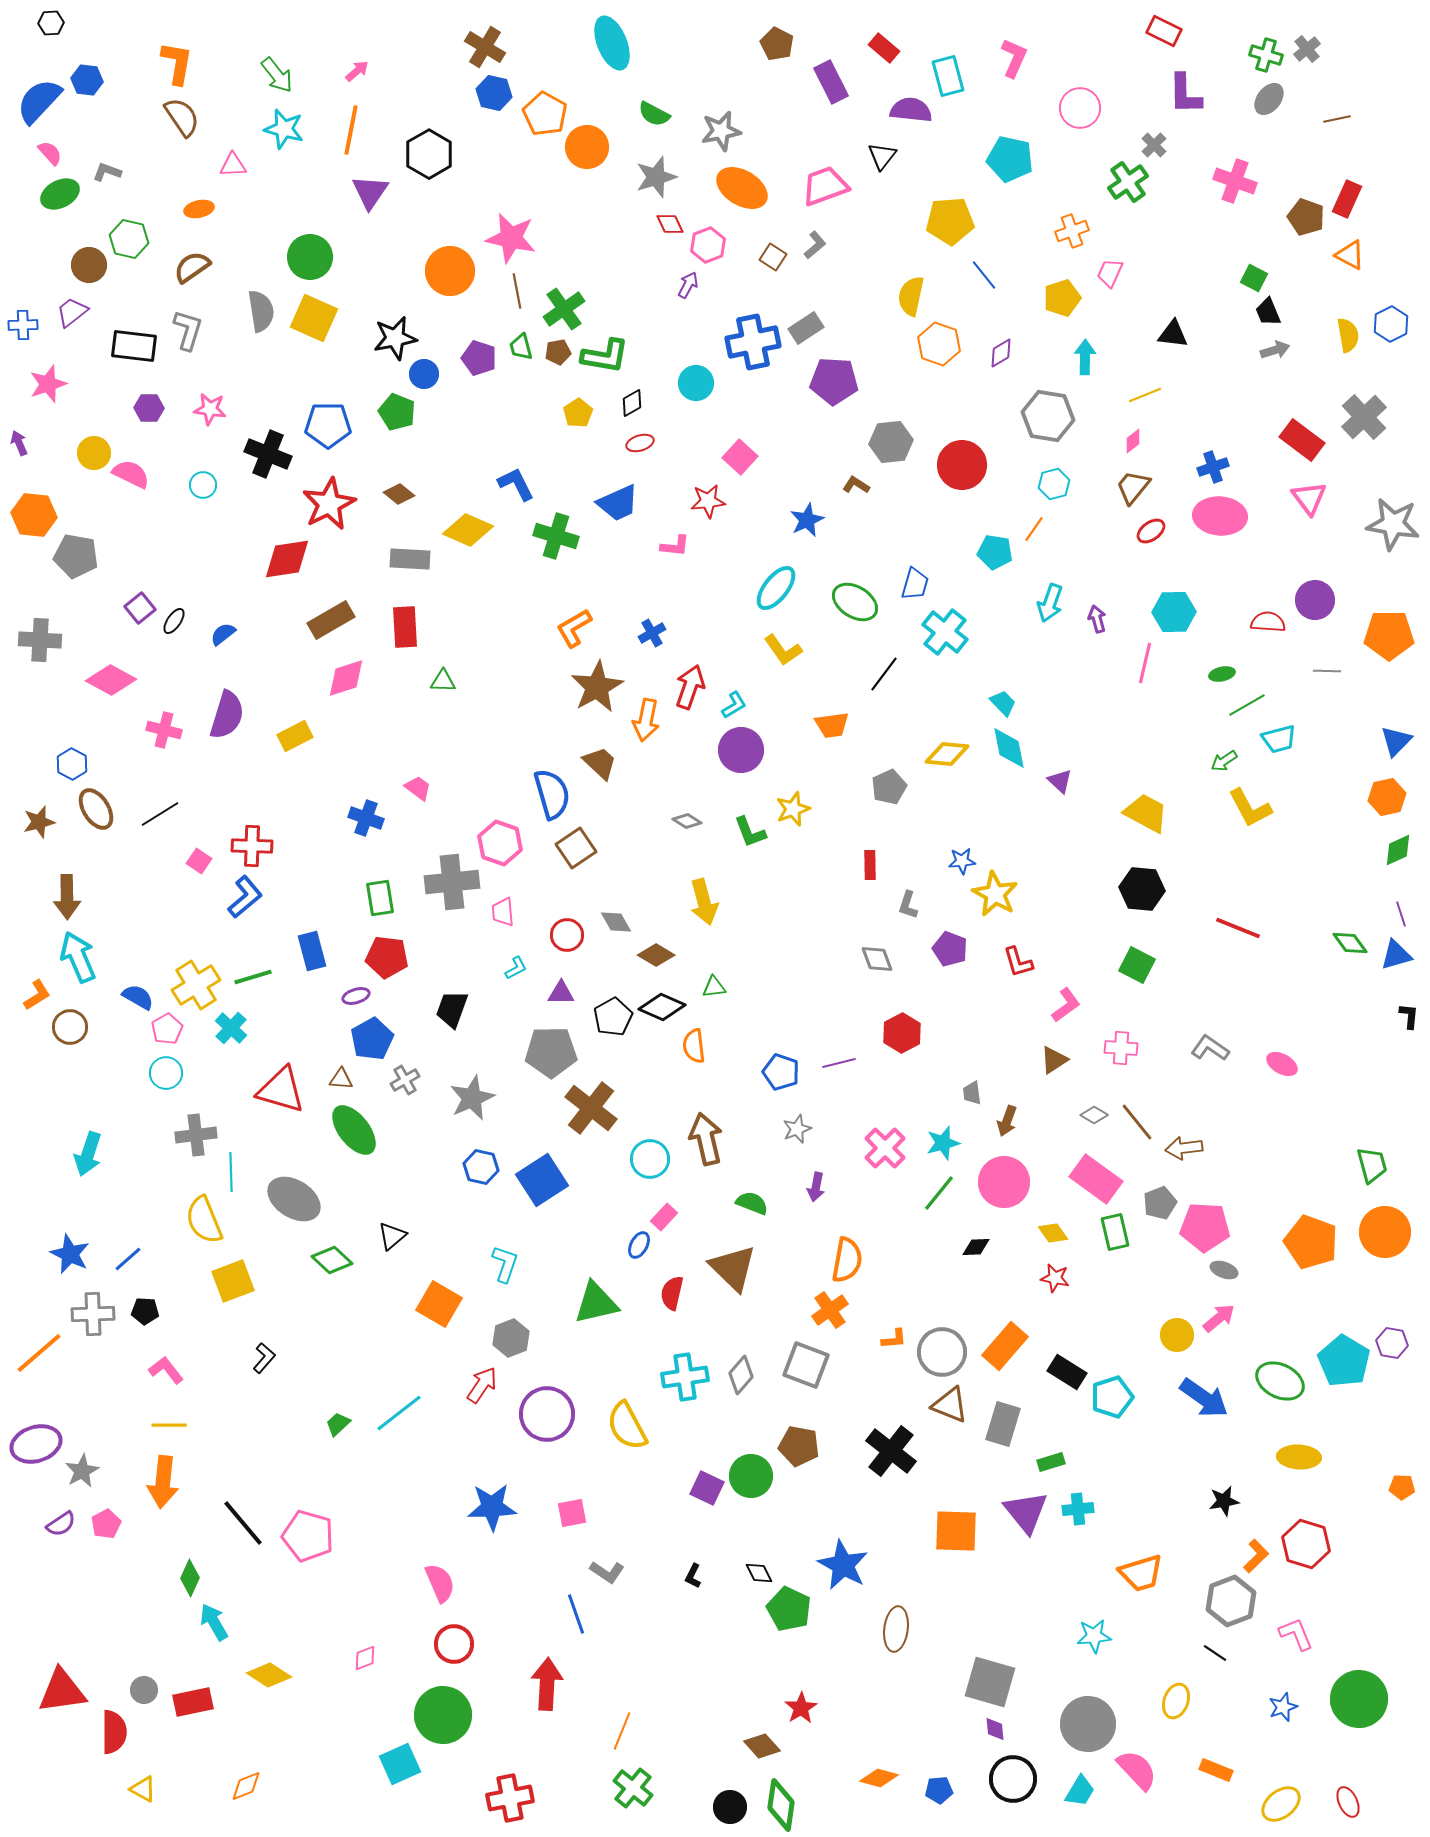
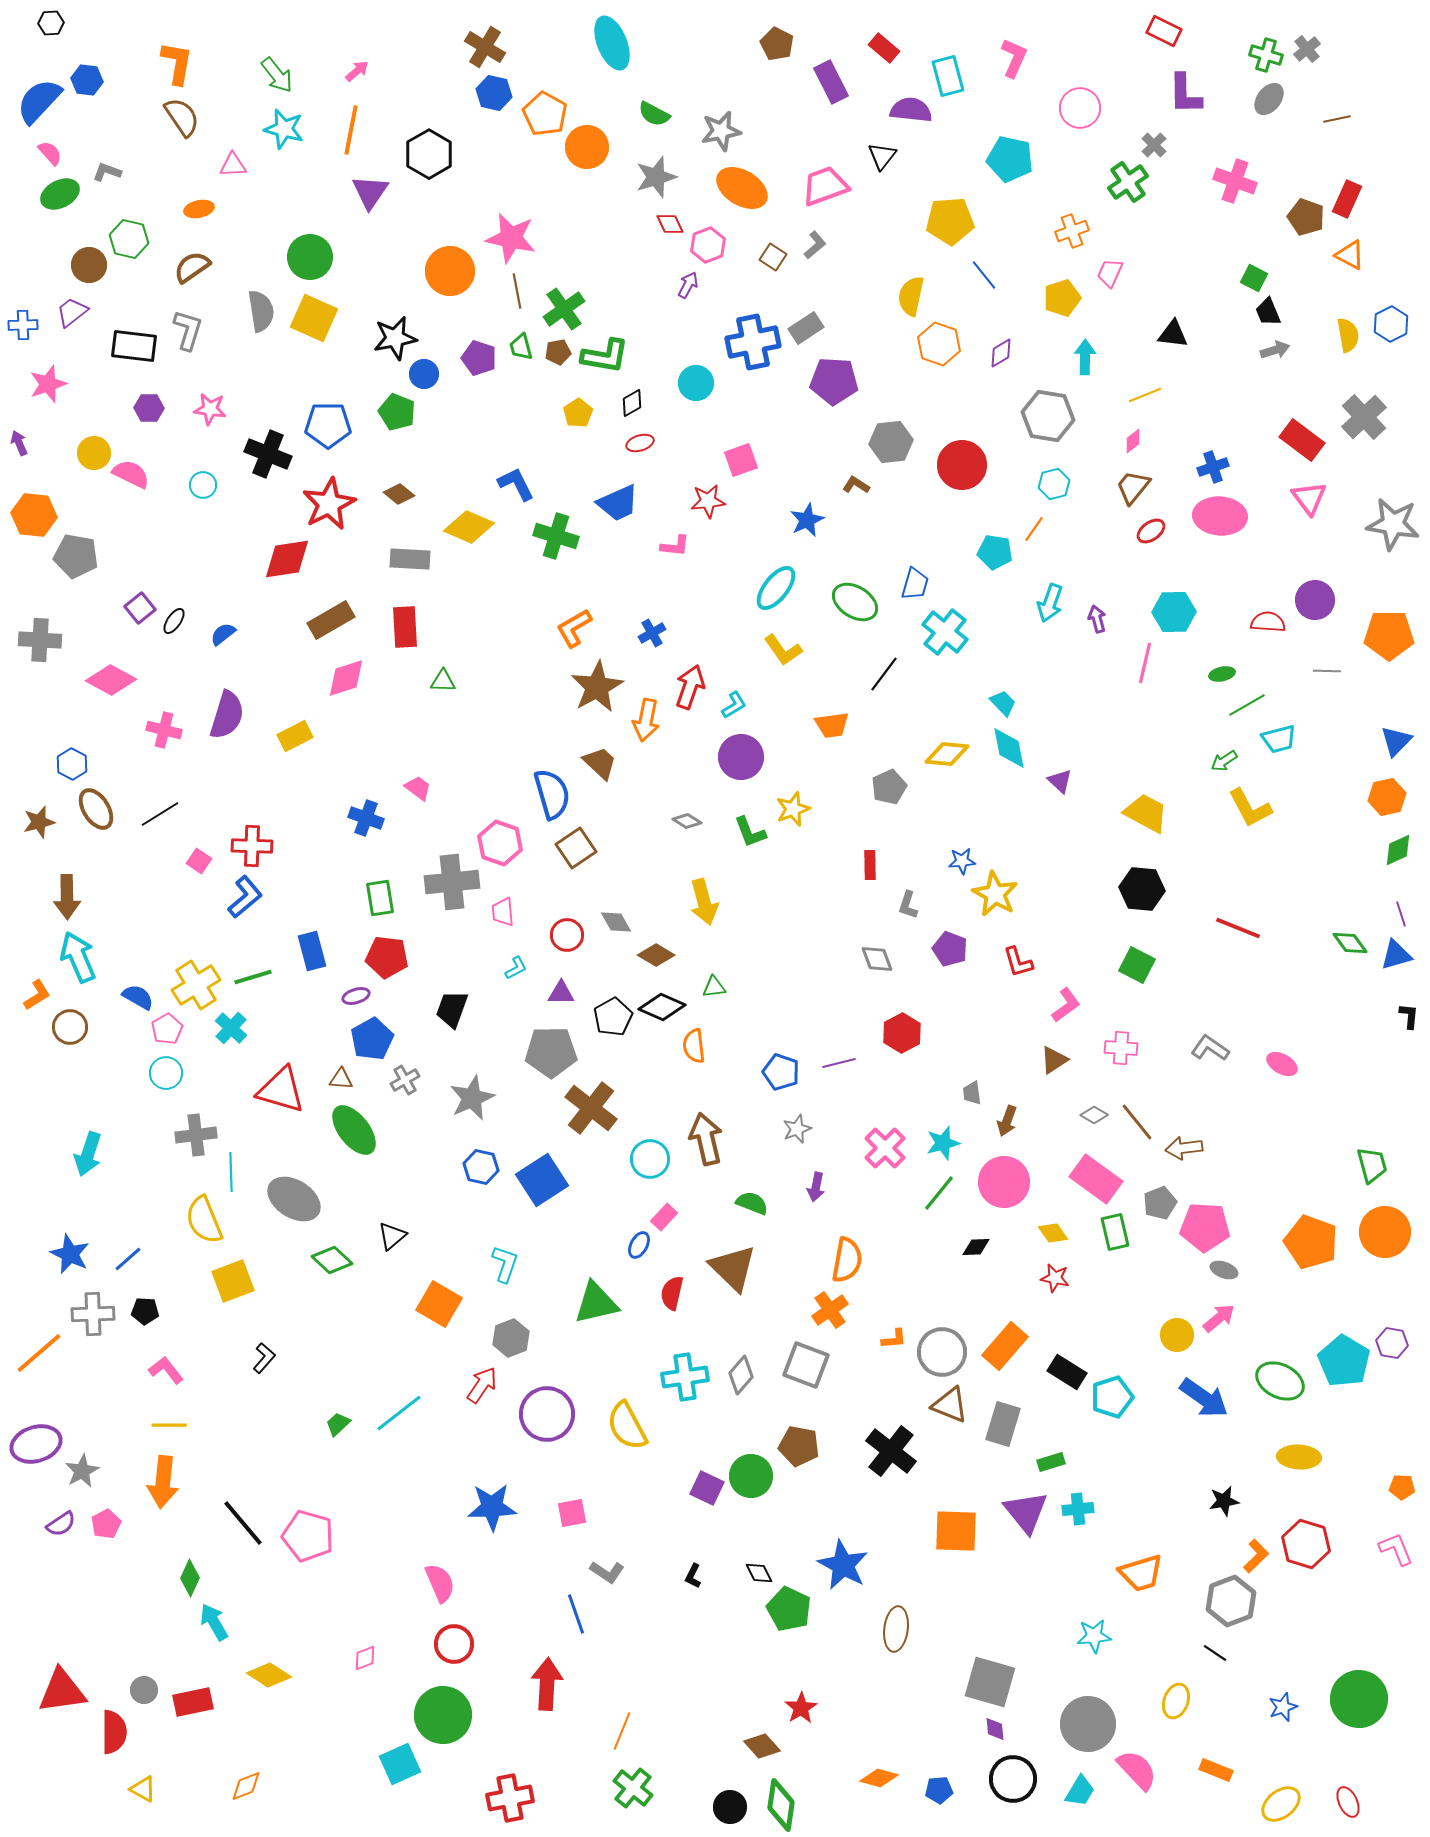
pink square at (740, 457): moved 1 px right, 3 px down; rotated 28 degrees clockwise
yellow diamond at (468, 530): moved 1 px right, 3 px up
purple circle at (741, 750): moved 7 px down
pink L-shape at (1296, 1634): moved 100 px right, 85 px up
